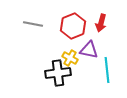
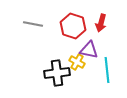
red hexagon: rotated 20 degrees counterclockwise
yellow cross: moved 7 px right, 4 px down
black cross: moved 1 px left
